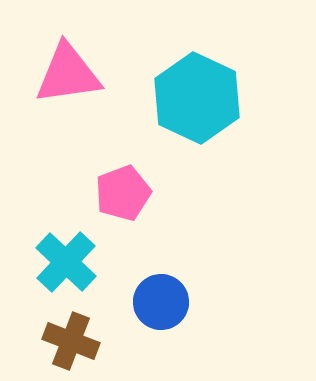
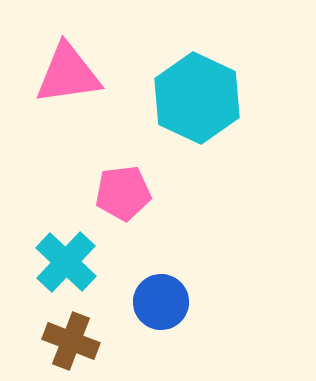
pink pentagon: rotated 14 degrees clockwise
